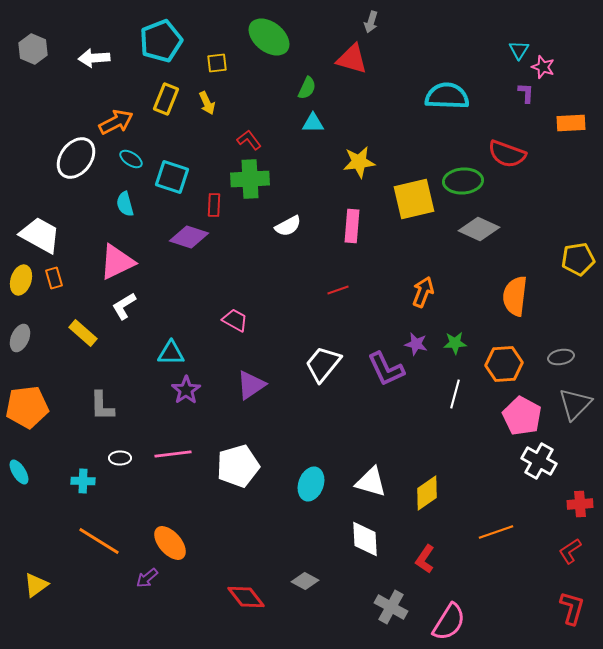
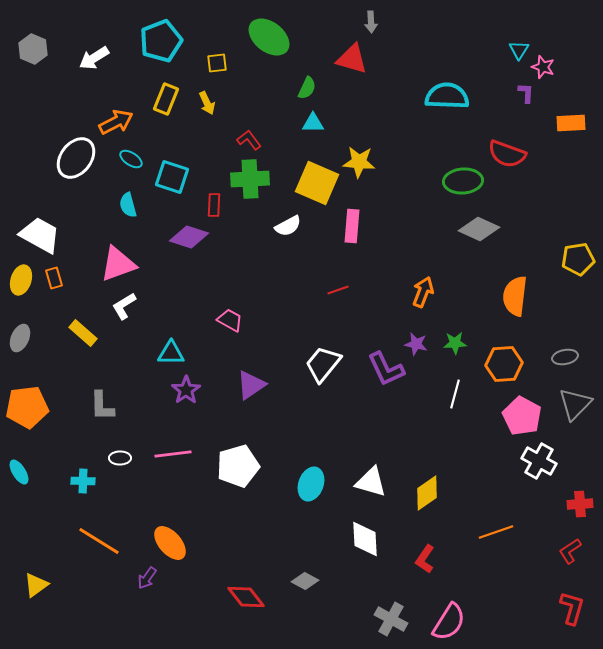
gray arrow at (371, 22): rotated 20 degrees counterclockwise
white arrow at (94, 58): rotated 28 degrees counterclockwise
yellow star at (359, 162): rotated 12 degrees clockwise
yellow square at (414, 199): moved 97 px left, 16 px up; rotated 36 degrees clockwise
cyan semicircle at (125, 204): moved 3 px right, 1 px down
pink triangle at (117, 262): moved 1 px right, 2 px down; rotated 6 degrees clockwise
pink trapezoid at (235, 320): moved 5 px left
gray ellipse at (561, 357): moved 4 px right
purple arrow at (147, 578): rotated 15 degrees counterclockwise
gray cross at (391, 607): moved 12 px down
